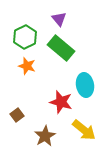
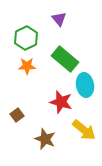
green hexagon: moved 1 px right, 1 px down
green rectangle: moved 4 px right, 11 px down
orange star: rotated 18 degrees counterclockwise
brown star: moved 3 px down; rotated 20 degrees counterclockwise
